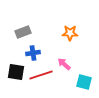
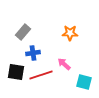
gray rectangle: rotated 28 degrees counterclockwise
